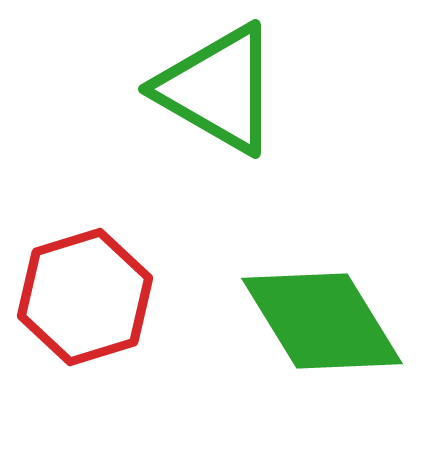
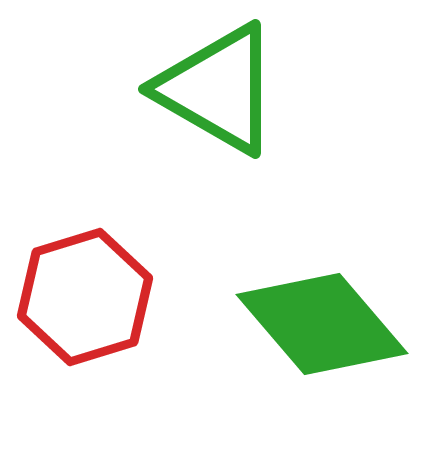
green diamond: moved 3 px down; rotated 9 degrees counterclockwise
